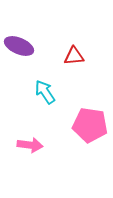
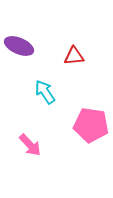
pink pentagon: moved 1 px right
pink arrow: rotated 40 degrees clockwise
